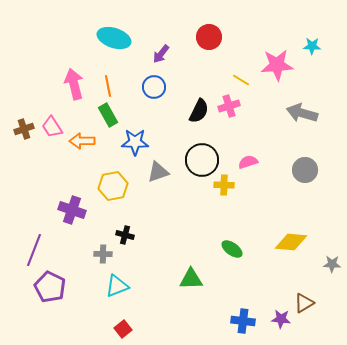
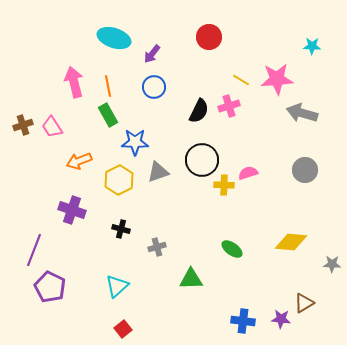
purple arrow: moved 9 px left
pink star: moved 14 px down
pink arrow: moved 2 px up
brown cross: moved 1 px left, 4 px up
orange arrow: moved 3 px left, 20 px down; rotated 20 degrees counterclockwise
pink semicircle: moved 11 px down
yellow hexagon: moved 6 px right, 6 px up; rotated 16 degrees counterclockwise
black cross: moved 4 px left, 6 px up
gray cross: moved 54 px right, 7 px up; rotated 18 degrees counterclockwise
cyan triangle: rotated 20 degrees counterclockwise
